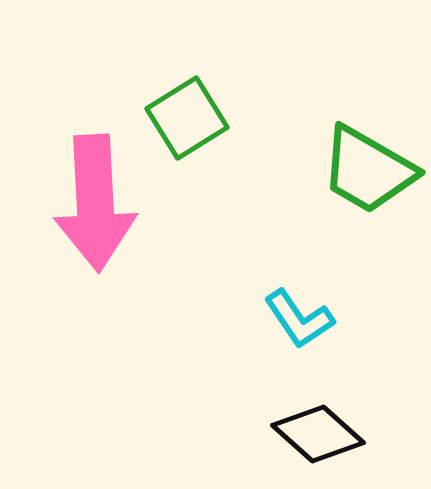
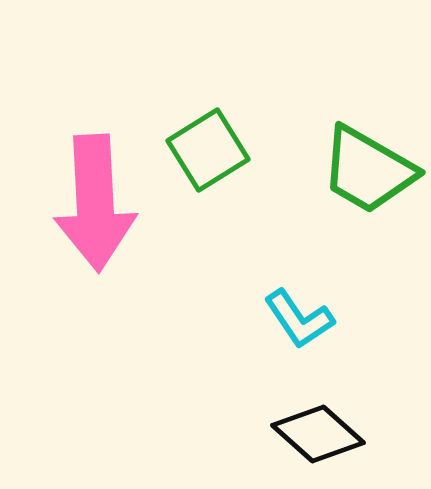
green square: moved 21 px right, 32 px down
